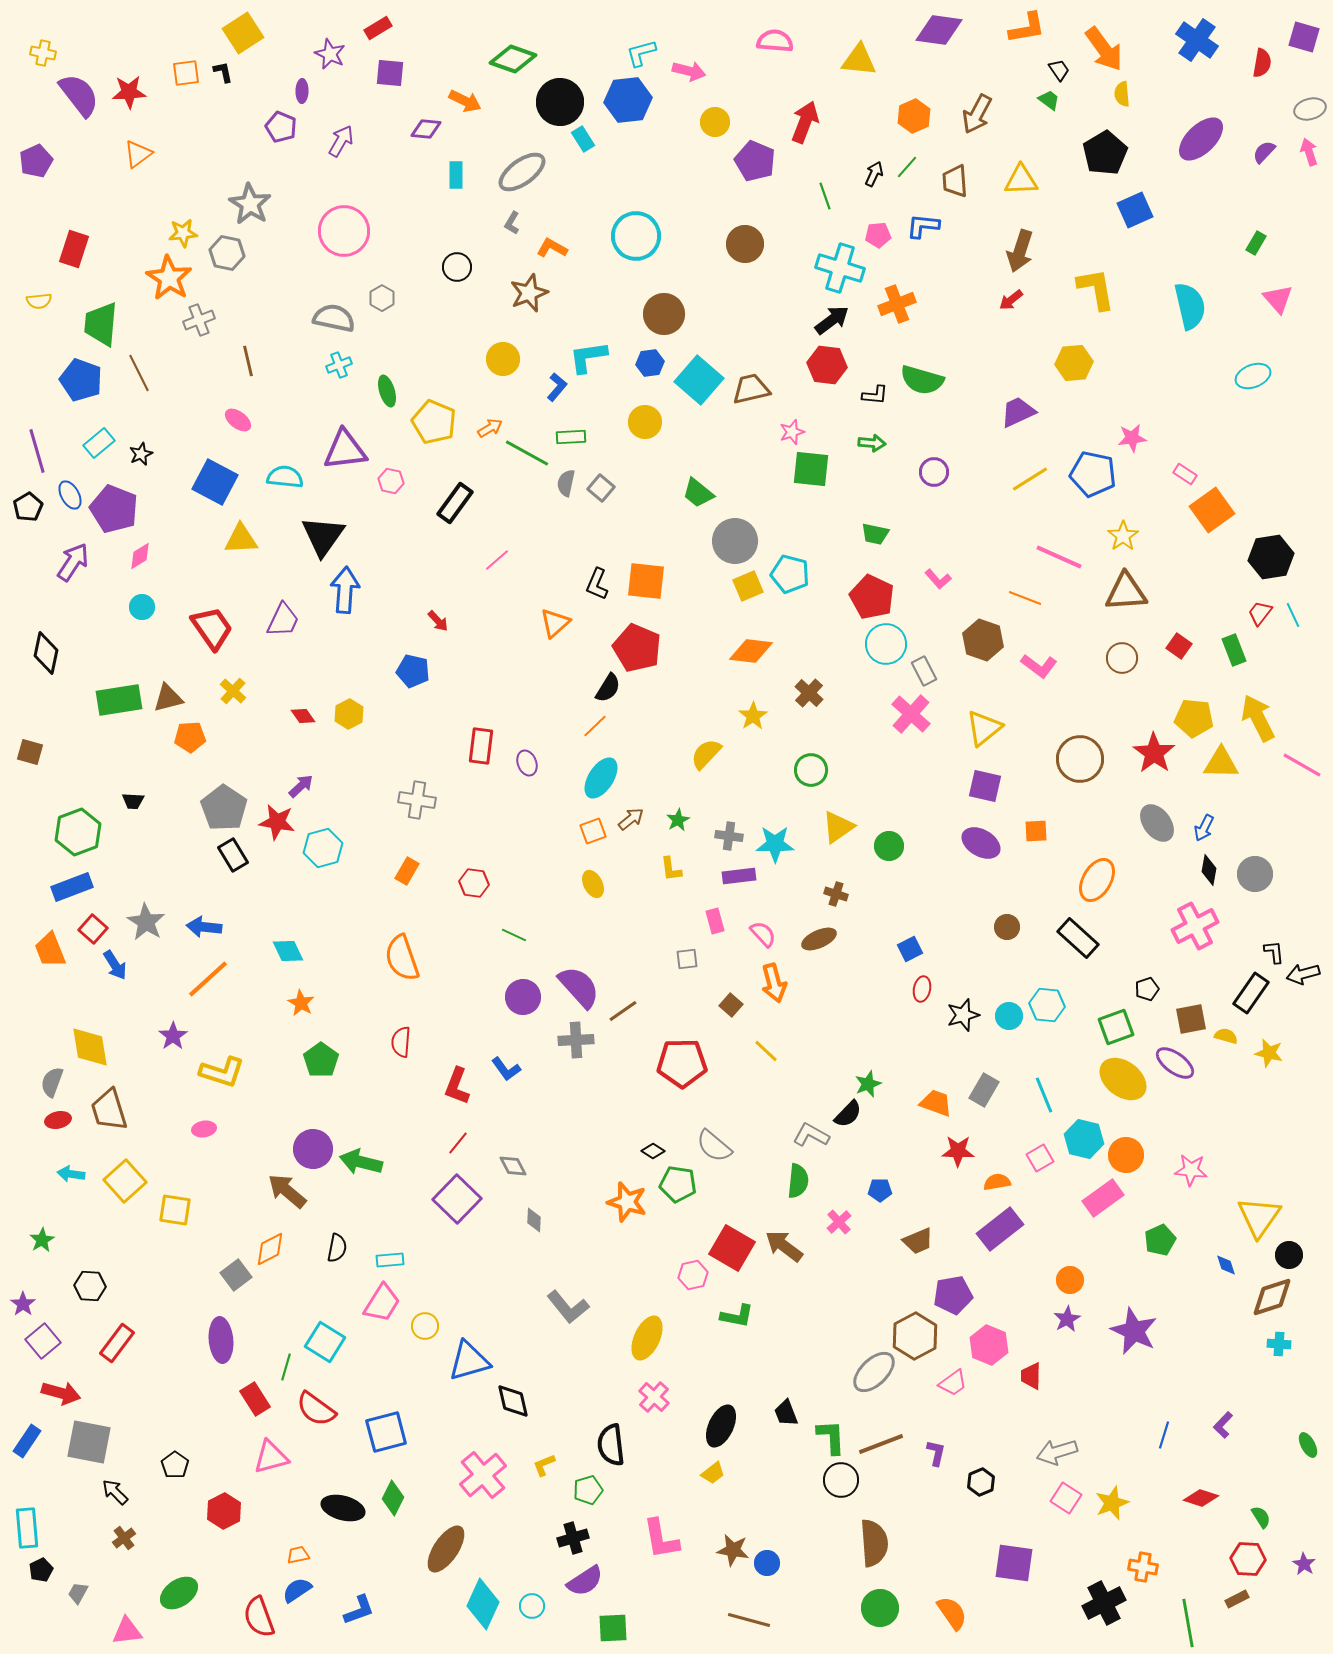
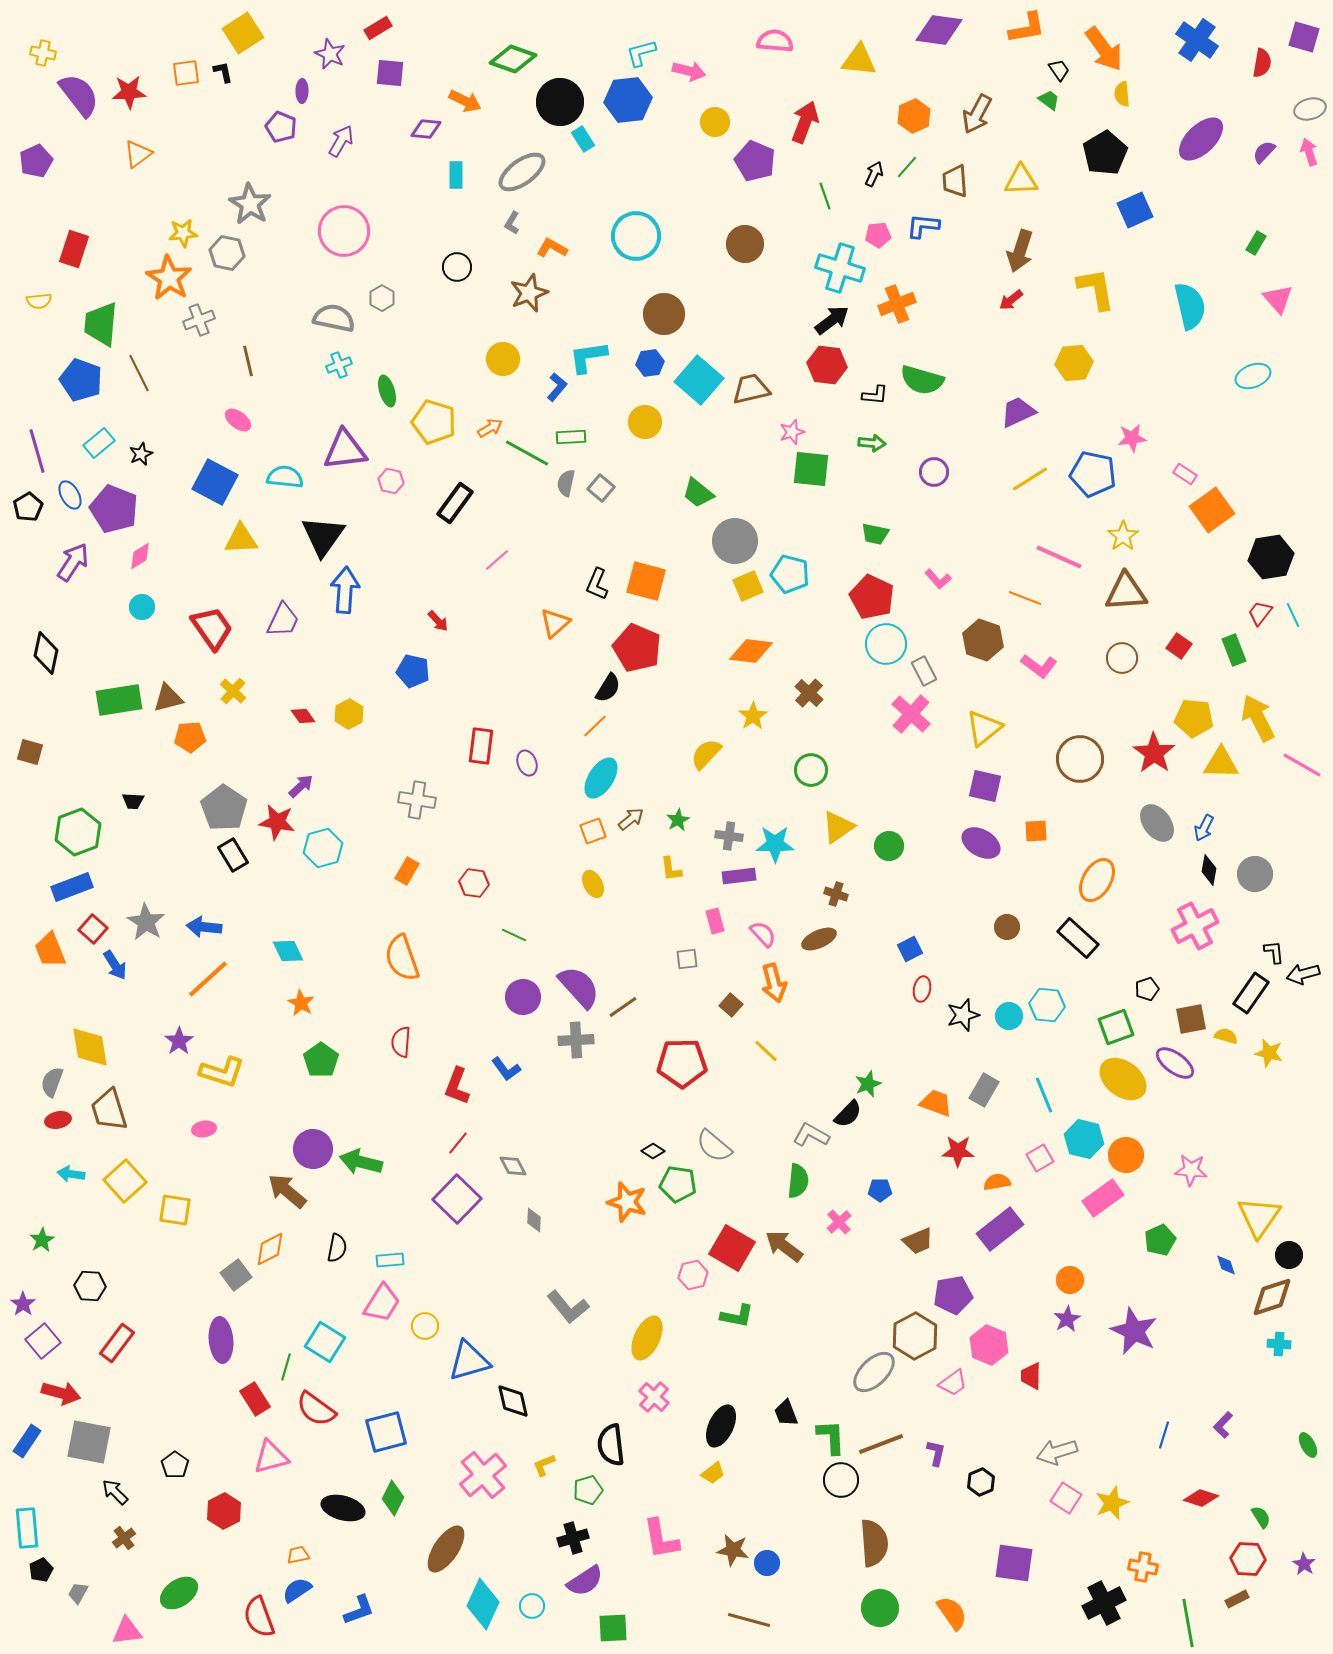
yellow pentagon at (434, 422): rotated 6 degrees counterclockwise
orange square at (646, 581): rotated 9 degrees clockwise
brown line at (623, 1011): moved 4 px up
purple star at (173, 1036): moved 6 px right, 5 px down
